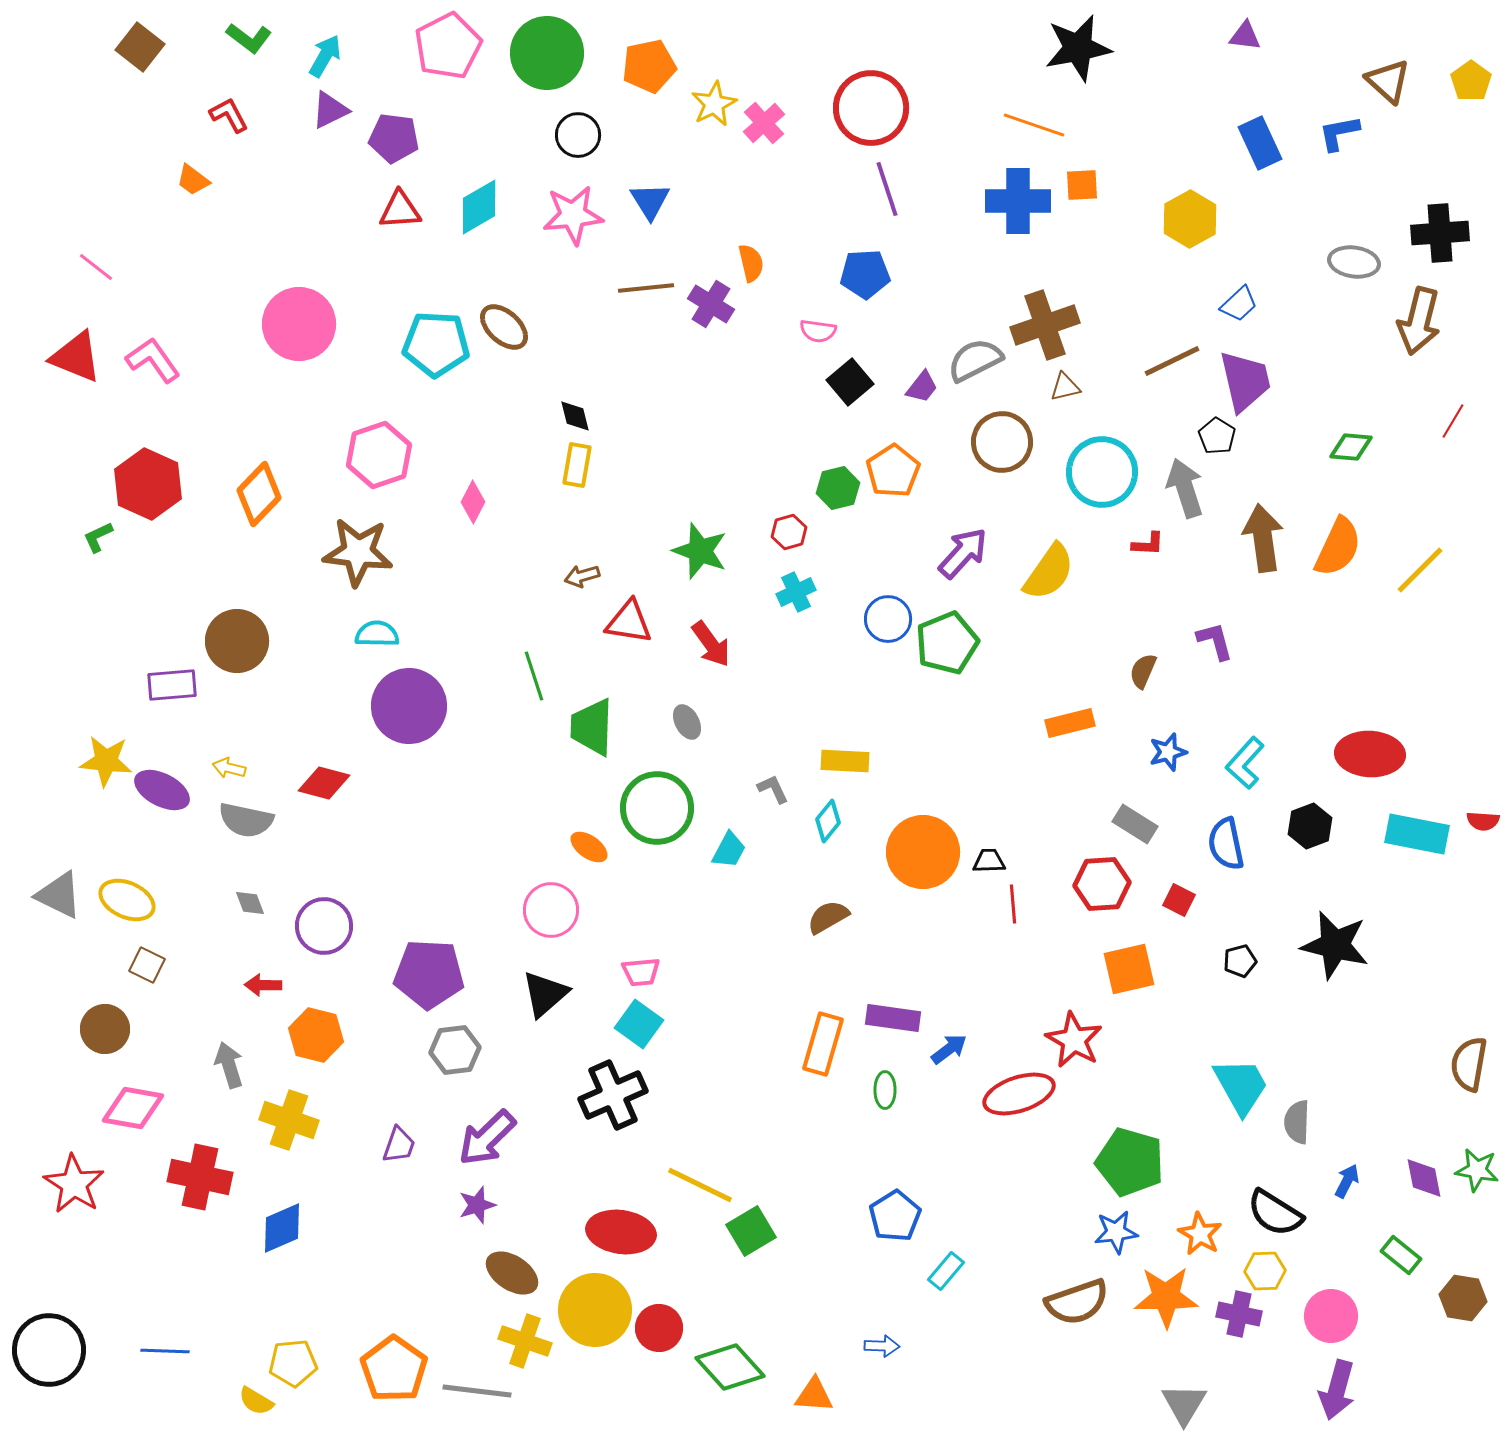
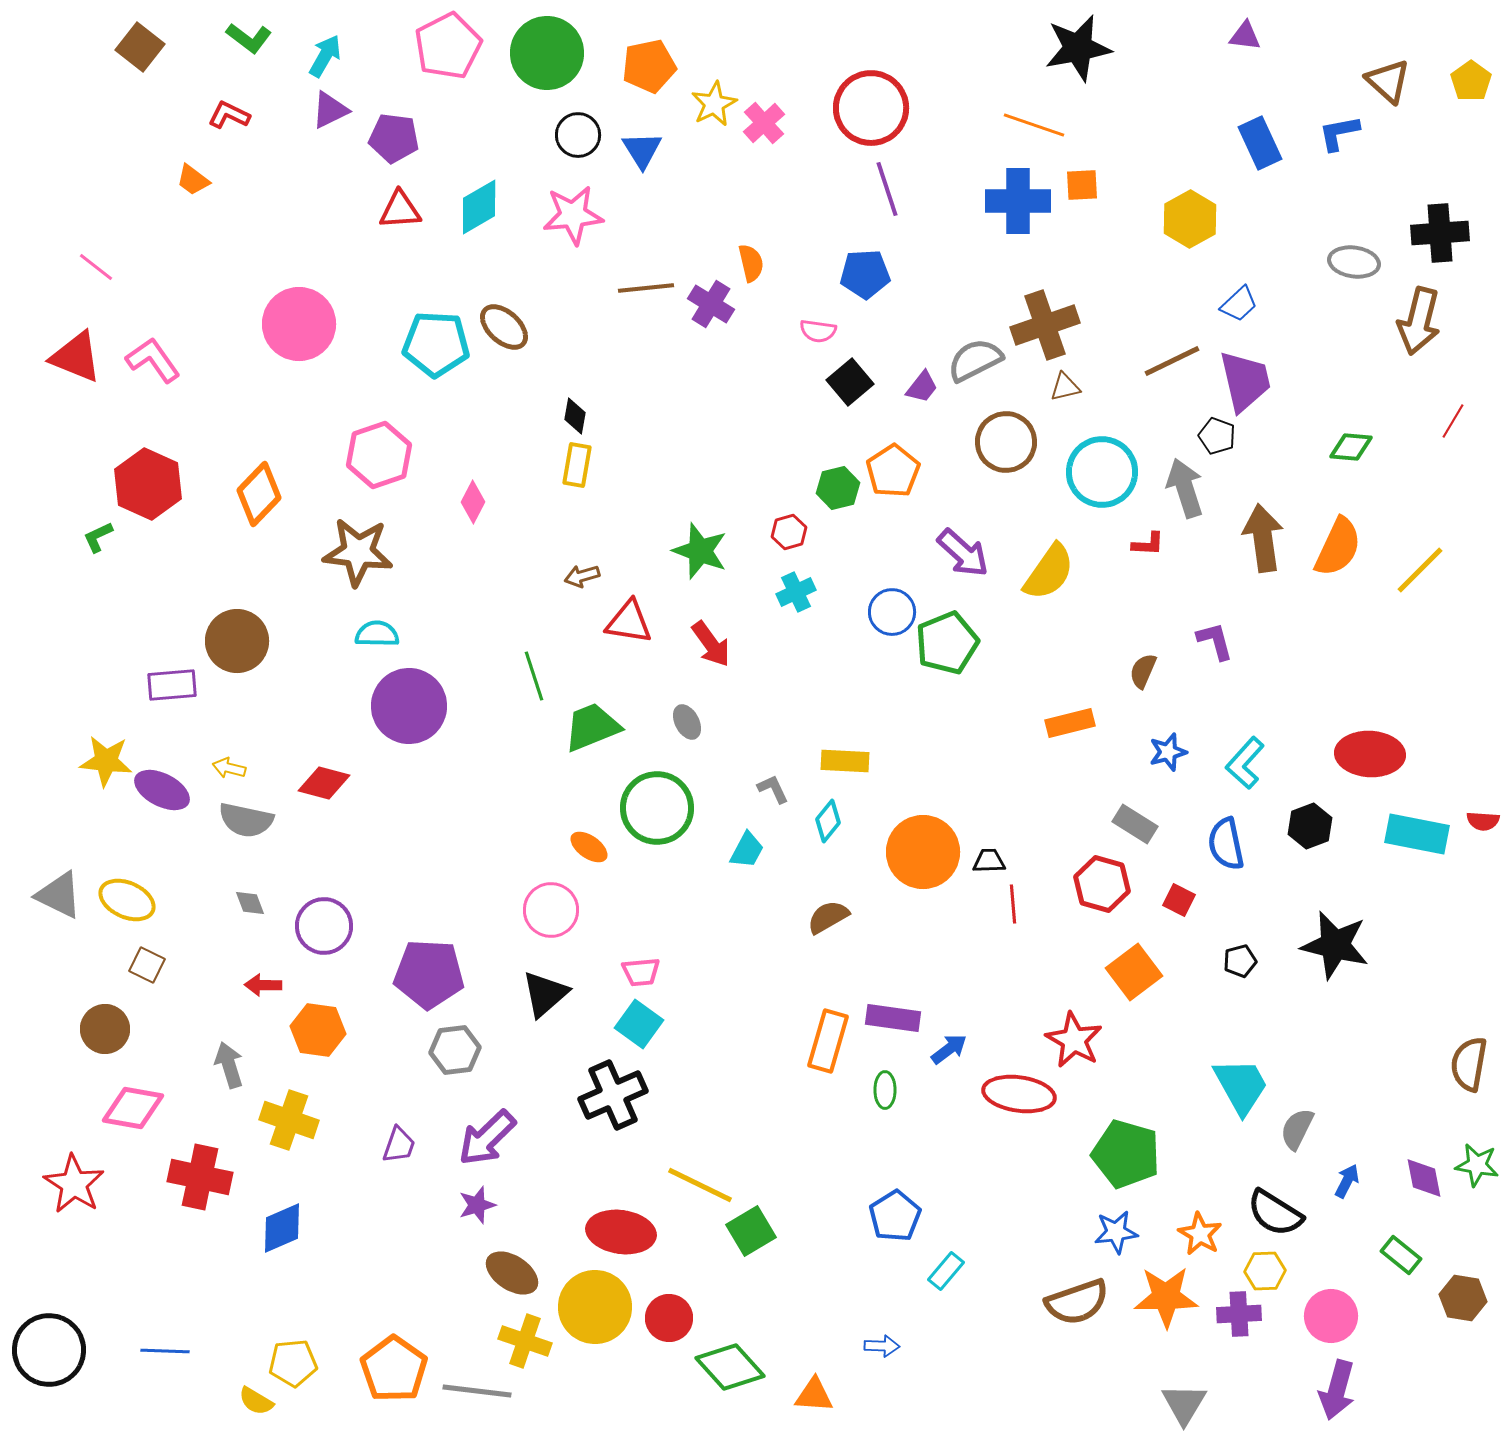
red L-shape at (229, 115): rotated 36 degrees counterclockwise
blue triangle at (650, 201): moved 8 px left, 51 px up
black diamond at (575, 416): rotated 24 degrees clockwise
black pentagon at (1217, 436): rotated 12 degrees counterclockwise
brown circle at (1002, 442): moved 4 px right
purple arrow at (963, 553): rotated 90 degrees clockwise
blue circle at (888, 619): moved 4 px right, 7 px up
green trapezoid at (592, 727): rotated 66 degrees clockwise
cyan trapezoid at (729, 850): moved 18 px right
red hexagon at (1102, 884): rotated 20 degrees clockwise
orange square at (1129, 969): moved 5 px right, 3 px down; rotated 24 degrees counterclockwise
orange hexagon at (316, 1035): moved 2 px right, 5 px up; rotated 6 degrees counterclockwise
orange rectangle at (823, 1044): moved 5 px right, 3 px up
red ellipse at (1019, 1094): rotated 26 degrees clockwise
gray semicircle at (1297, 1122): moved 7 px down; rotated 24 degrees clockwise
green pentagon at (1130, 1162): moved 4 px left, 8 px up
green star at (1477, 1170): moved 5 px up
yellow circle at (595, 1310): moved 3 px up
purple cross at (1239, 1314): rotated 15 degrees counterclockwise
red circle at (659, 1328): moved 10 px right, 10 px up
